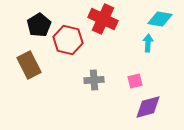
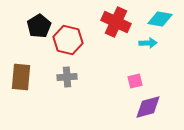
red cross: moved 13 px right, 3 px down
black pentagon: moved 1 px down
cyan arrow: rotated 84 degrees clockwise
brown rectangle: moved 8 px left, 12 px down; rotated 32 degrees clockwise
gray cross: moved 27 px left, 3 px up
